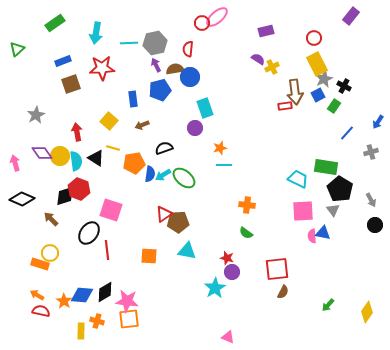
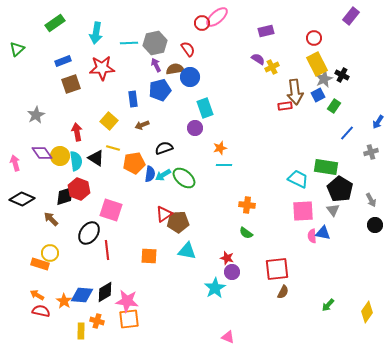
red semicircle at (188, 49): rotated 140 degrees clockwise
black cross at (344, 86): moved 2 px left, 11 px up
